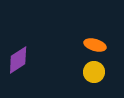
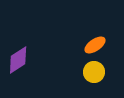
orange ellipse: rotated 50 degrees counterclockwise
